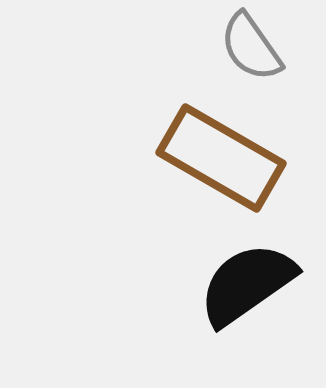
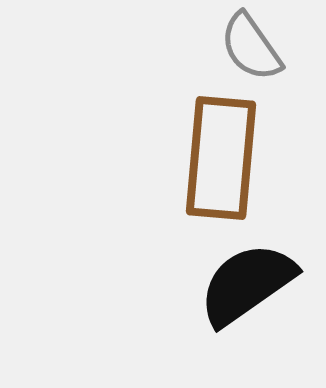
brown rectangle: rotated 65 degrees clockwise
